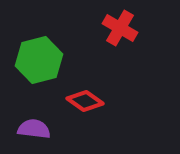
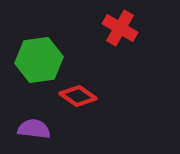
green hexagon: rotated 6 degrees clockwise
red diamond: moved 7 px left, 5 px up
